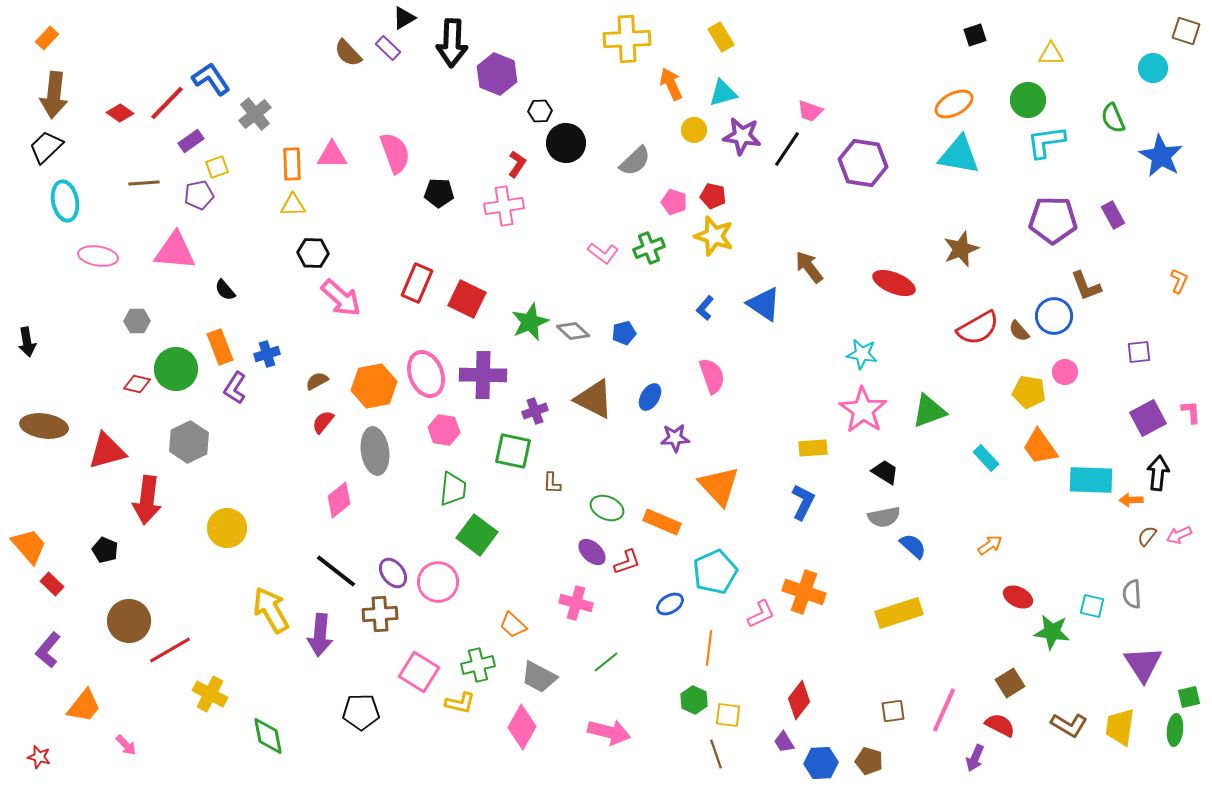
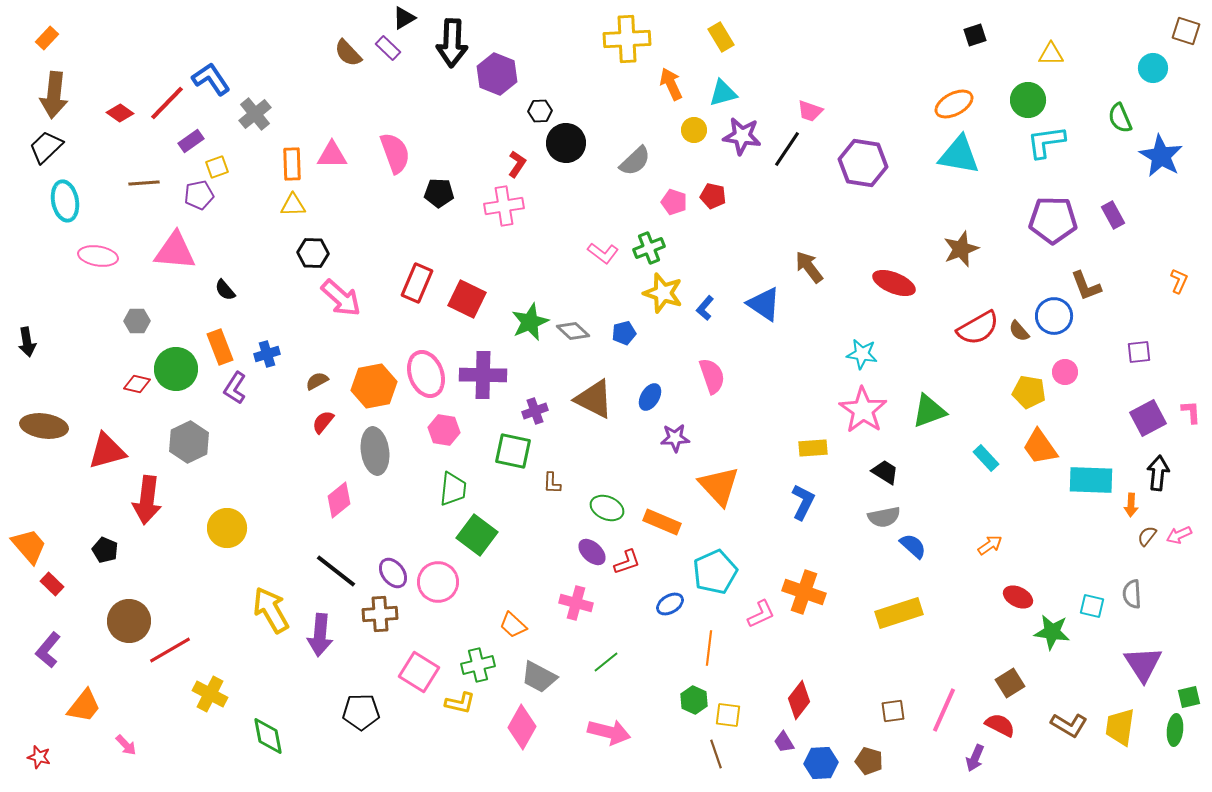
green semicircle at (1113, 118): moved 7 px right
yellow star at (714, 236): moved 51 px left, 57 px down
orange arrow at (1131, 500): moved 5 px down; rotated 85 degrees counterclockwise
